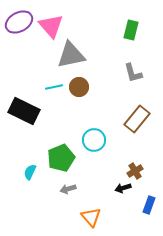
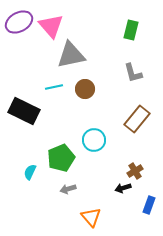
brown circle: moved 6 px right, 2 px down
